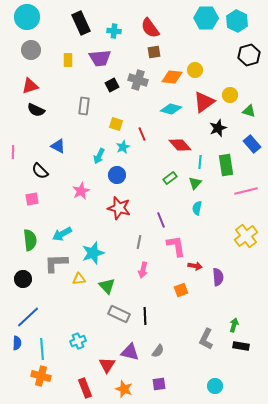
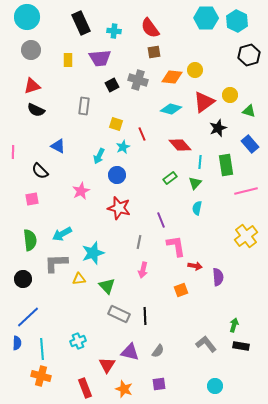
red triangle at (30, 86): moved 2 px right
blue rectangle at (252, 144): moved 2 px left
gray L-shape at (206, 339): moved 5 px down; rotated 115 degrees clockwise
